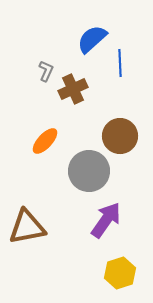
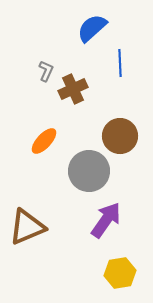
blue semicircle: moved 11 px up
orange ellipse: moved 1 px left
brown triangle: rotated 12 degrees counterclockwise
yellow hexagon: rotated 8 degrees clockwise
